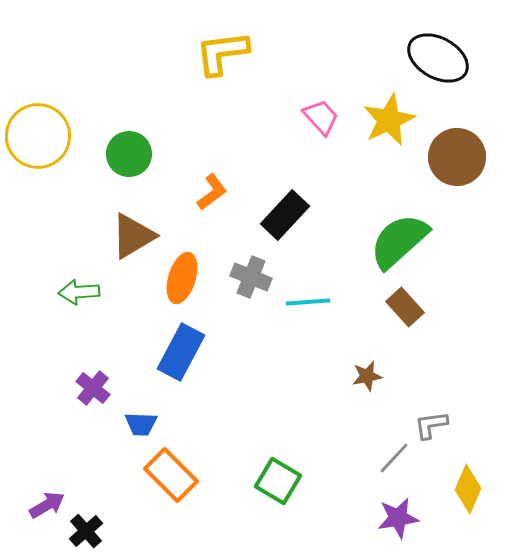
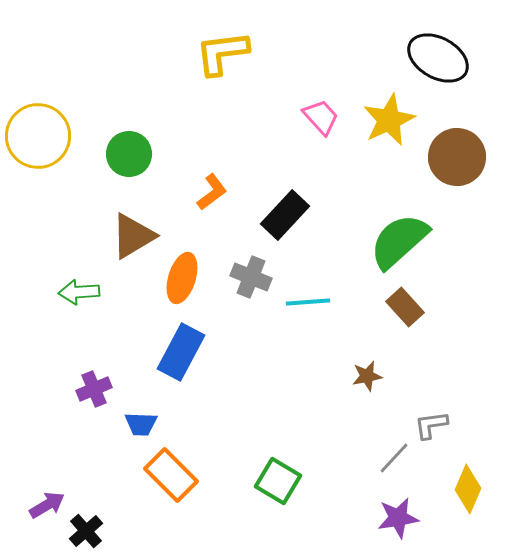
purple cross: moved 1 px right, 1 px down; rotated 28 degrees clockwise
